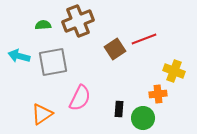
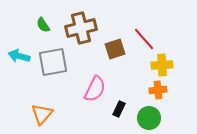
brown cross: moved 3 px right, 7 px down; rotated 8 degrees clockwise
green semicircle: rotated 119 degrees counterclockwise
red line: rotated 70 degrees clockwise
brown square: rotated 15 degrees clockwise
yellow cross: moved 12 px left, 6 px up; rotated 25 degrees counterclockwise
orange cross: moved 4 px up
pink semicircle: moved 15 px right, 9 px up
black rectangle: rotated 21 degrees clockwise
orange triangle: rotated 15 degrees counterclockwise
green circle: moved 6 px right
